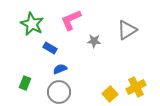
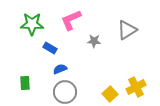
green star: rotated 25 degrees counterclockwise
green rectangle: rotated 24 degrees counterclockwise
gray circle: moved 6 px right
